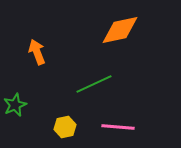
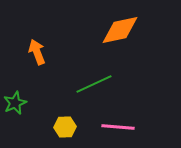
green star: moved 2 px up
yellow hexagon: rotated 10 degrees clockwise
